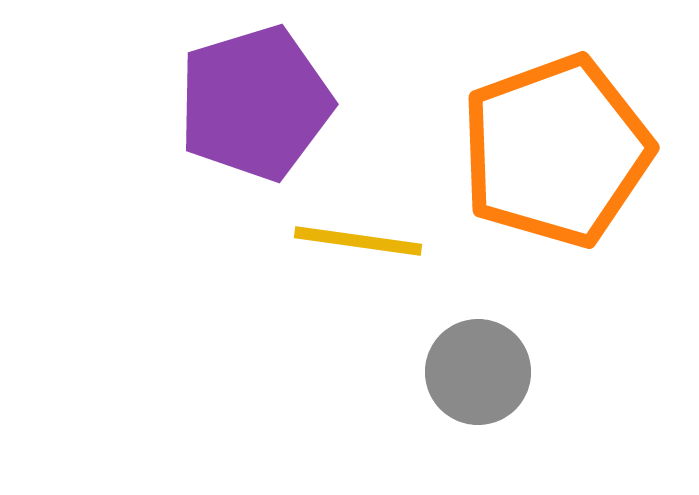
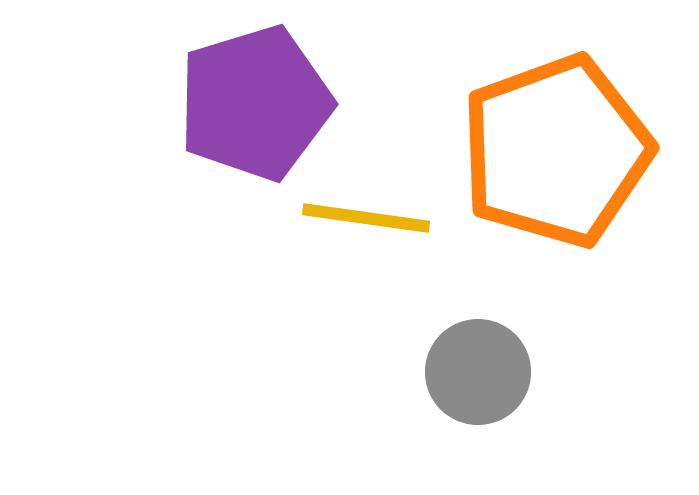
yellow line: moved 8 px right, 23 px up
